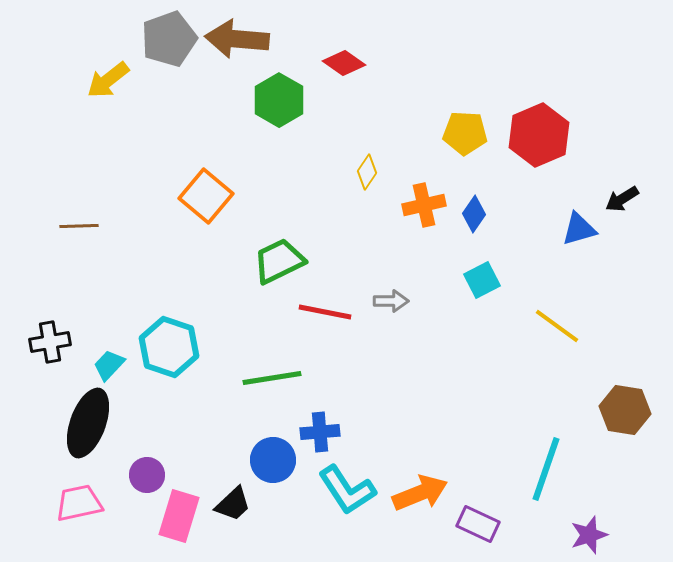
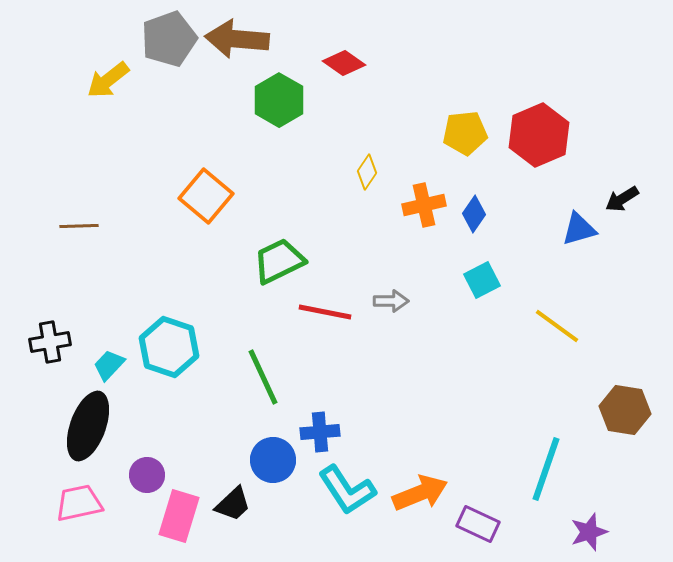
yellow pentagon: rotated 9 degrees counterclockwise
green line: moved 9 px left, 1 px up; rotated 74 degrees clockwise
black ellipse: moved 3 px down
purple star: moved 3 px up
